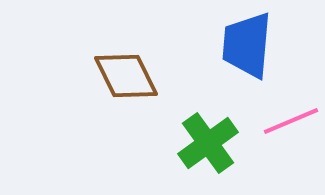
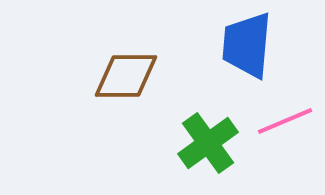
brown diamond: rotated 64 degrees counterclockwise
pink line: moved 6 px left
